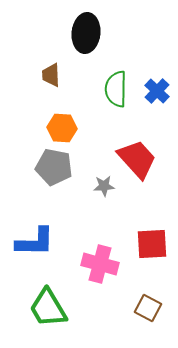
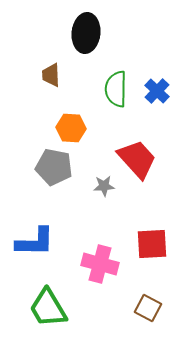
orange hexagon: moved 9 px right
